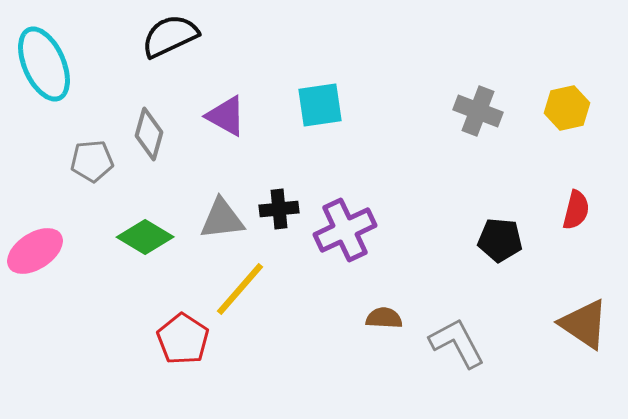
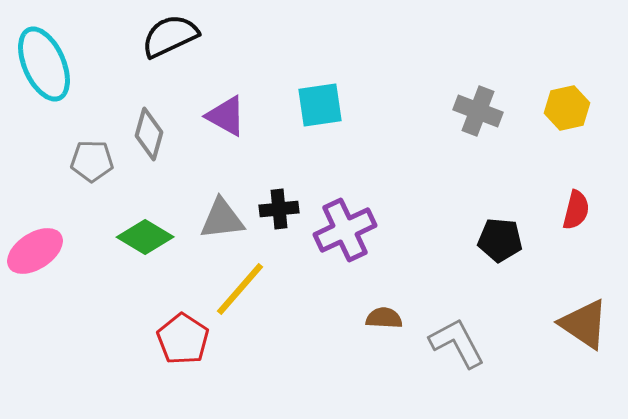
gray pentagon: rotated 6 degrees clockwise
